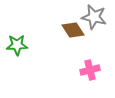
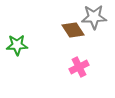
gray star: rotated 15 degrees counterclockwise
pink cross: moved 11 px left, 3 px up; rotated 12 degrees counterclockwise
